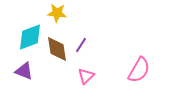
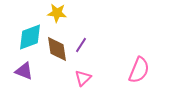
pink semicircle: rotated 8 degrees counterclockwise
pink triangle: moved 3 px left, 2 px down
